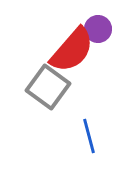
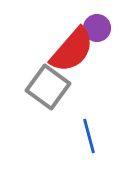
purple circle: moved 1 px left, 1 px up
